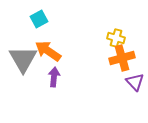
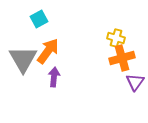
orange arrow: rotated 92 degrees clockwise
purple triangle: rotated 18 degrees clockwise
